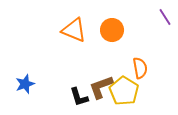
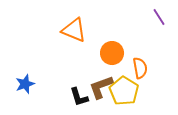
purple line: moved 6 px left
orange circle: moved 23 px down
